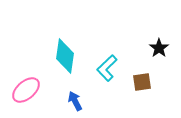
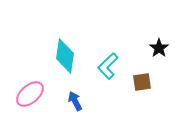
cyan L-shape: moved 1 px right, 2 px up
pink ellipse: moved 4 px right, 4 px down
